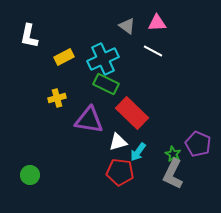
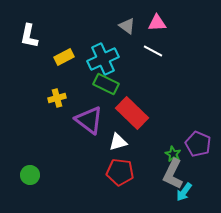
purple triangle: rotated 28 degrees clockwise
cyan arrow: moved 46 px right, 40 px down
